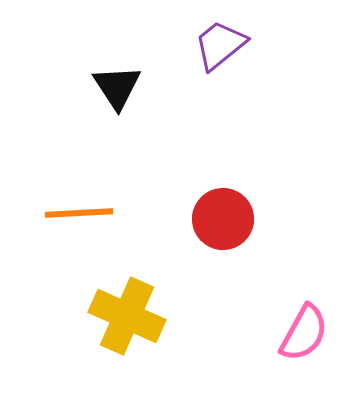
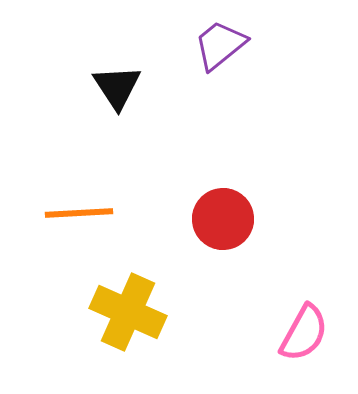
yellow cross: moved 1 px right, 4 px up
